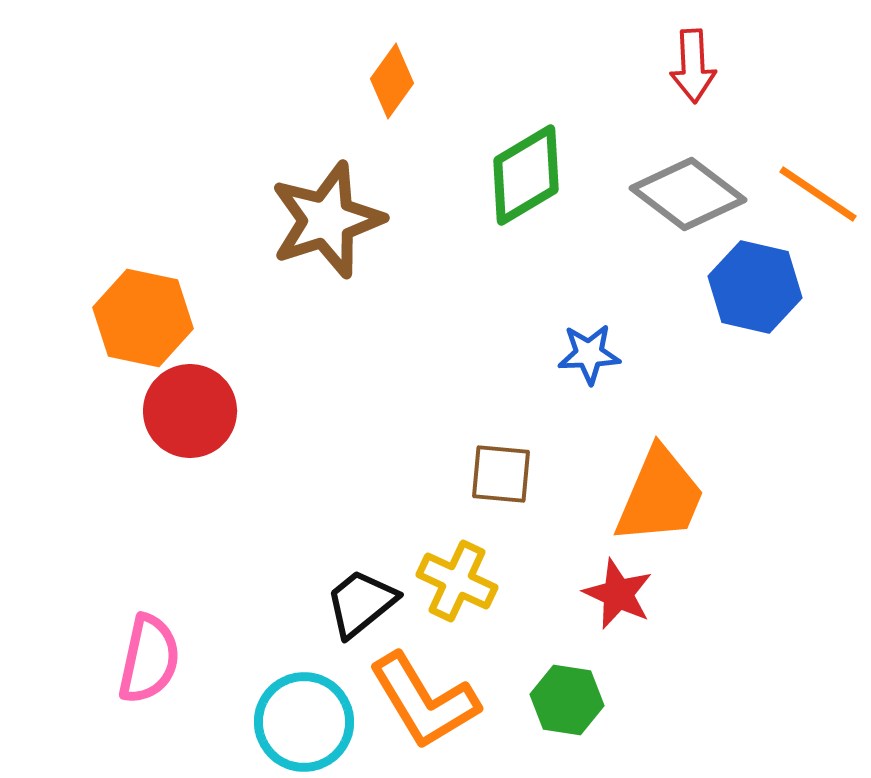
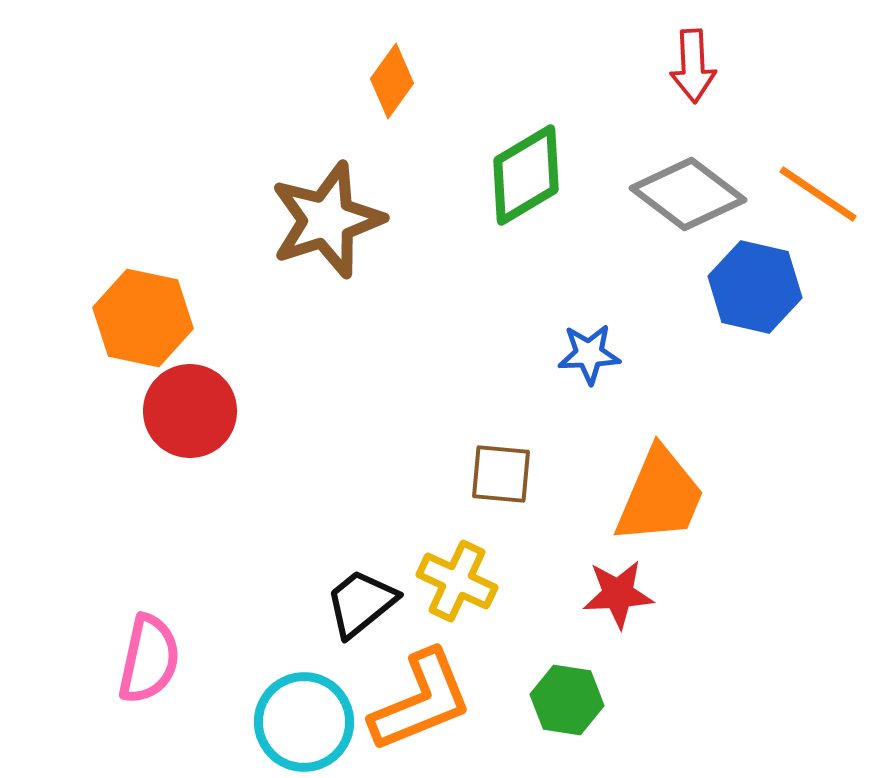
red star: rotated 28 degrees counterclockwise
orange L-shape: moved 3 px left; rotated 81 degrees counterclockwise
